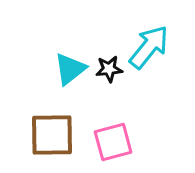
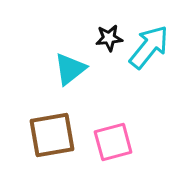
black star: moved 31 px up
brown square: rotated 9 degrees counterclockwise
